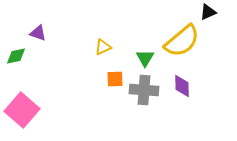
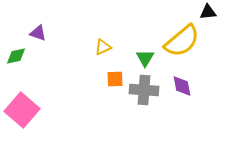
black triangle: rotated 18 degrees clockwise
purple diamond: rotated 10 degrees counterclockwise
